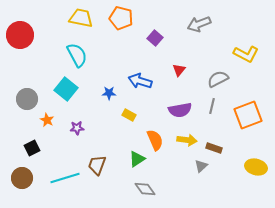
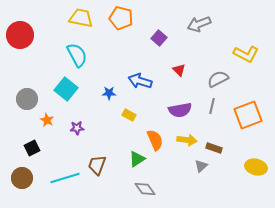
purple square: moved 4 px right
red triangle: rotated 24 degrees counterclockwise
